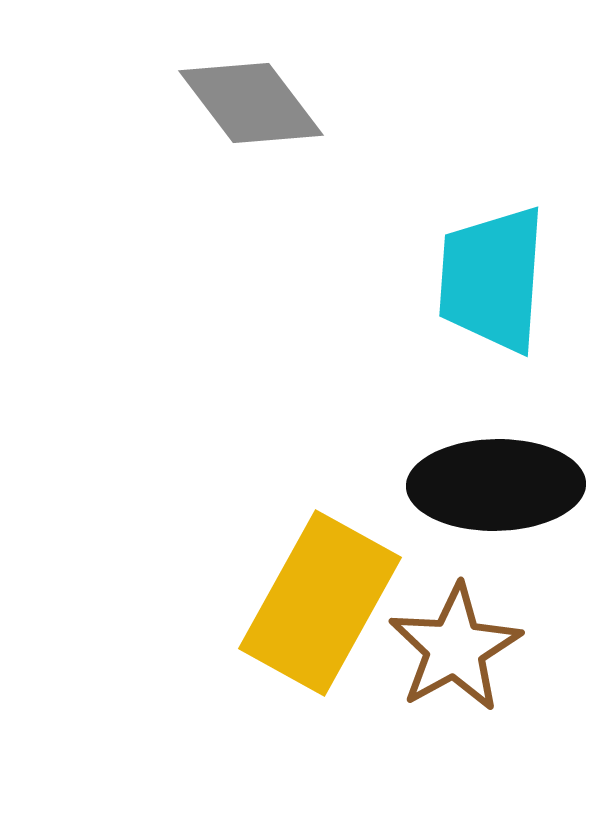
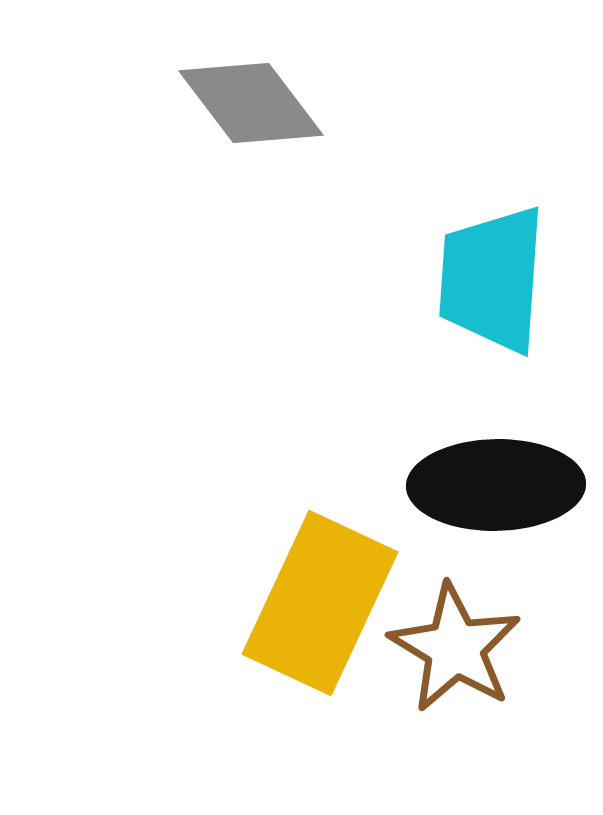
yellow rectangle: rotated 4 degrees counterclockwise
brown star: rotated 12 degrees counterclockwise
